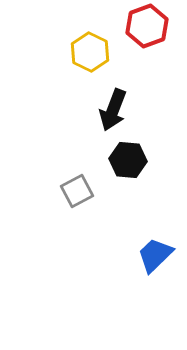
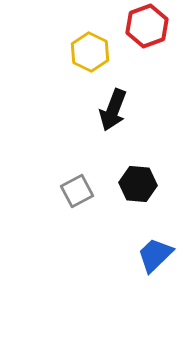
black hexagon: moved 10 px right, 24 px down
